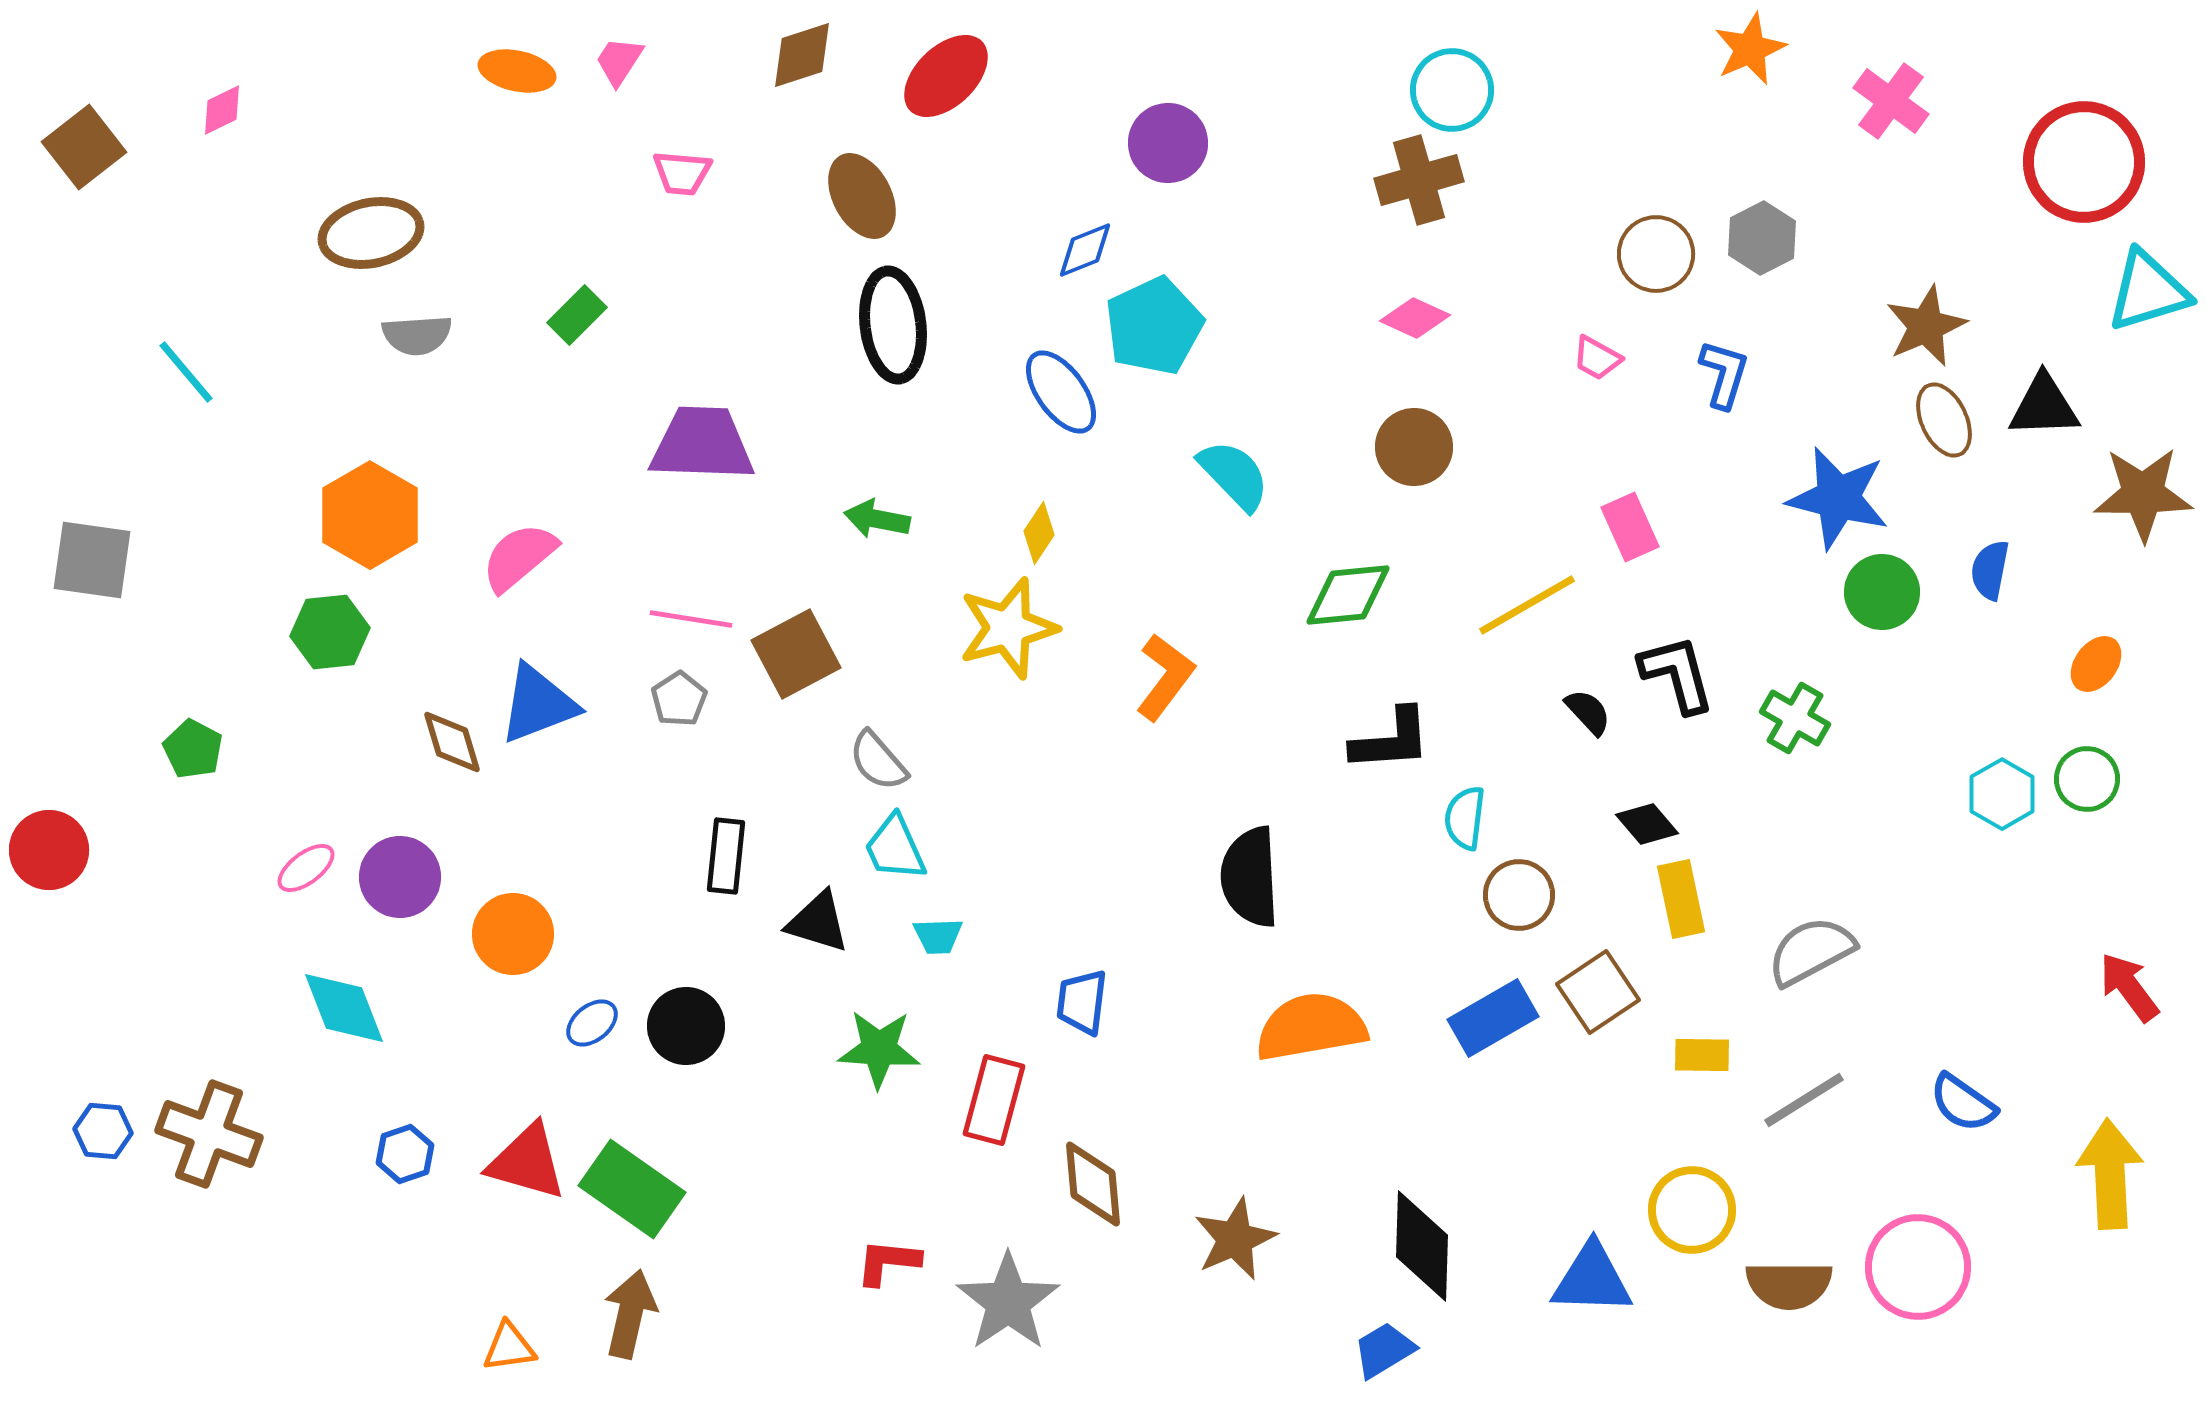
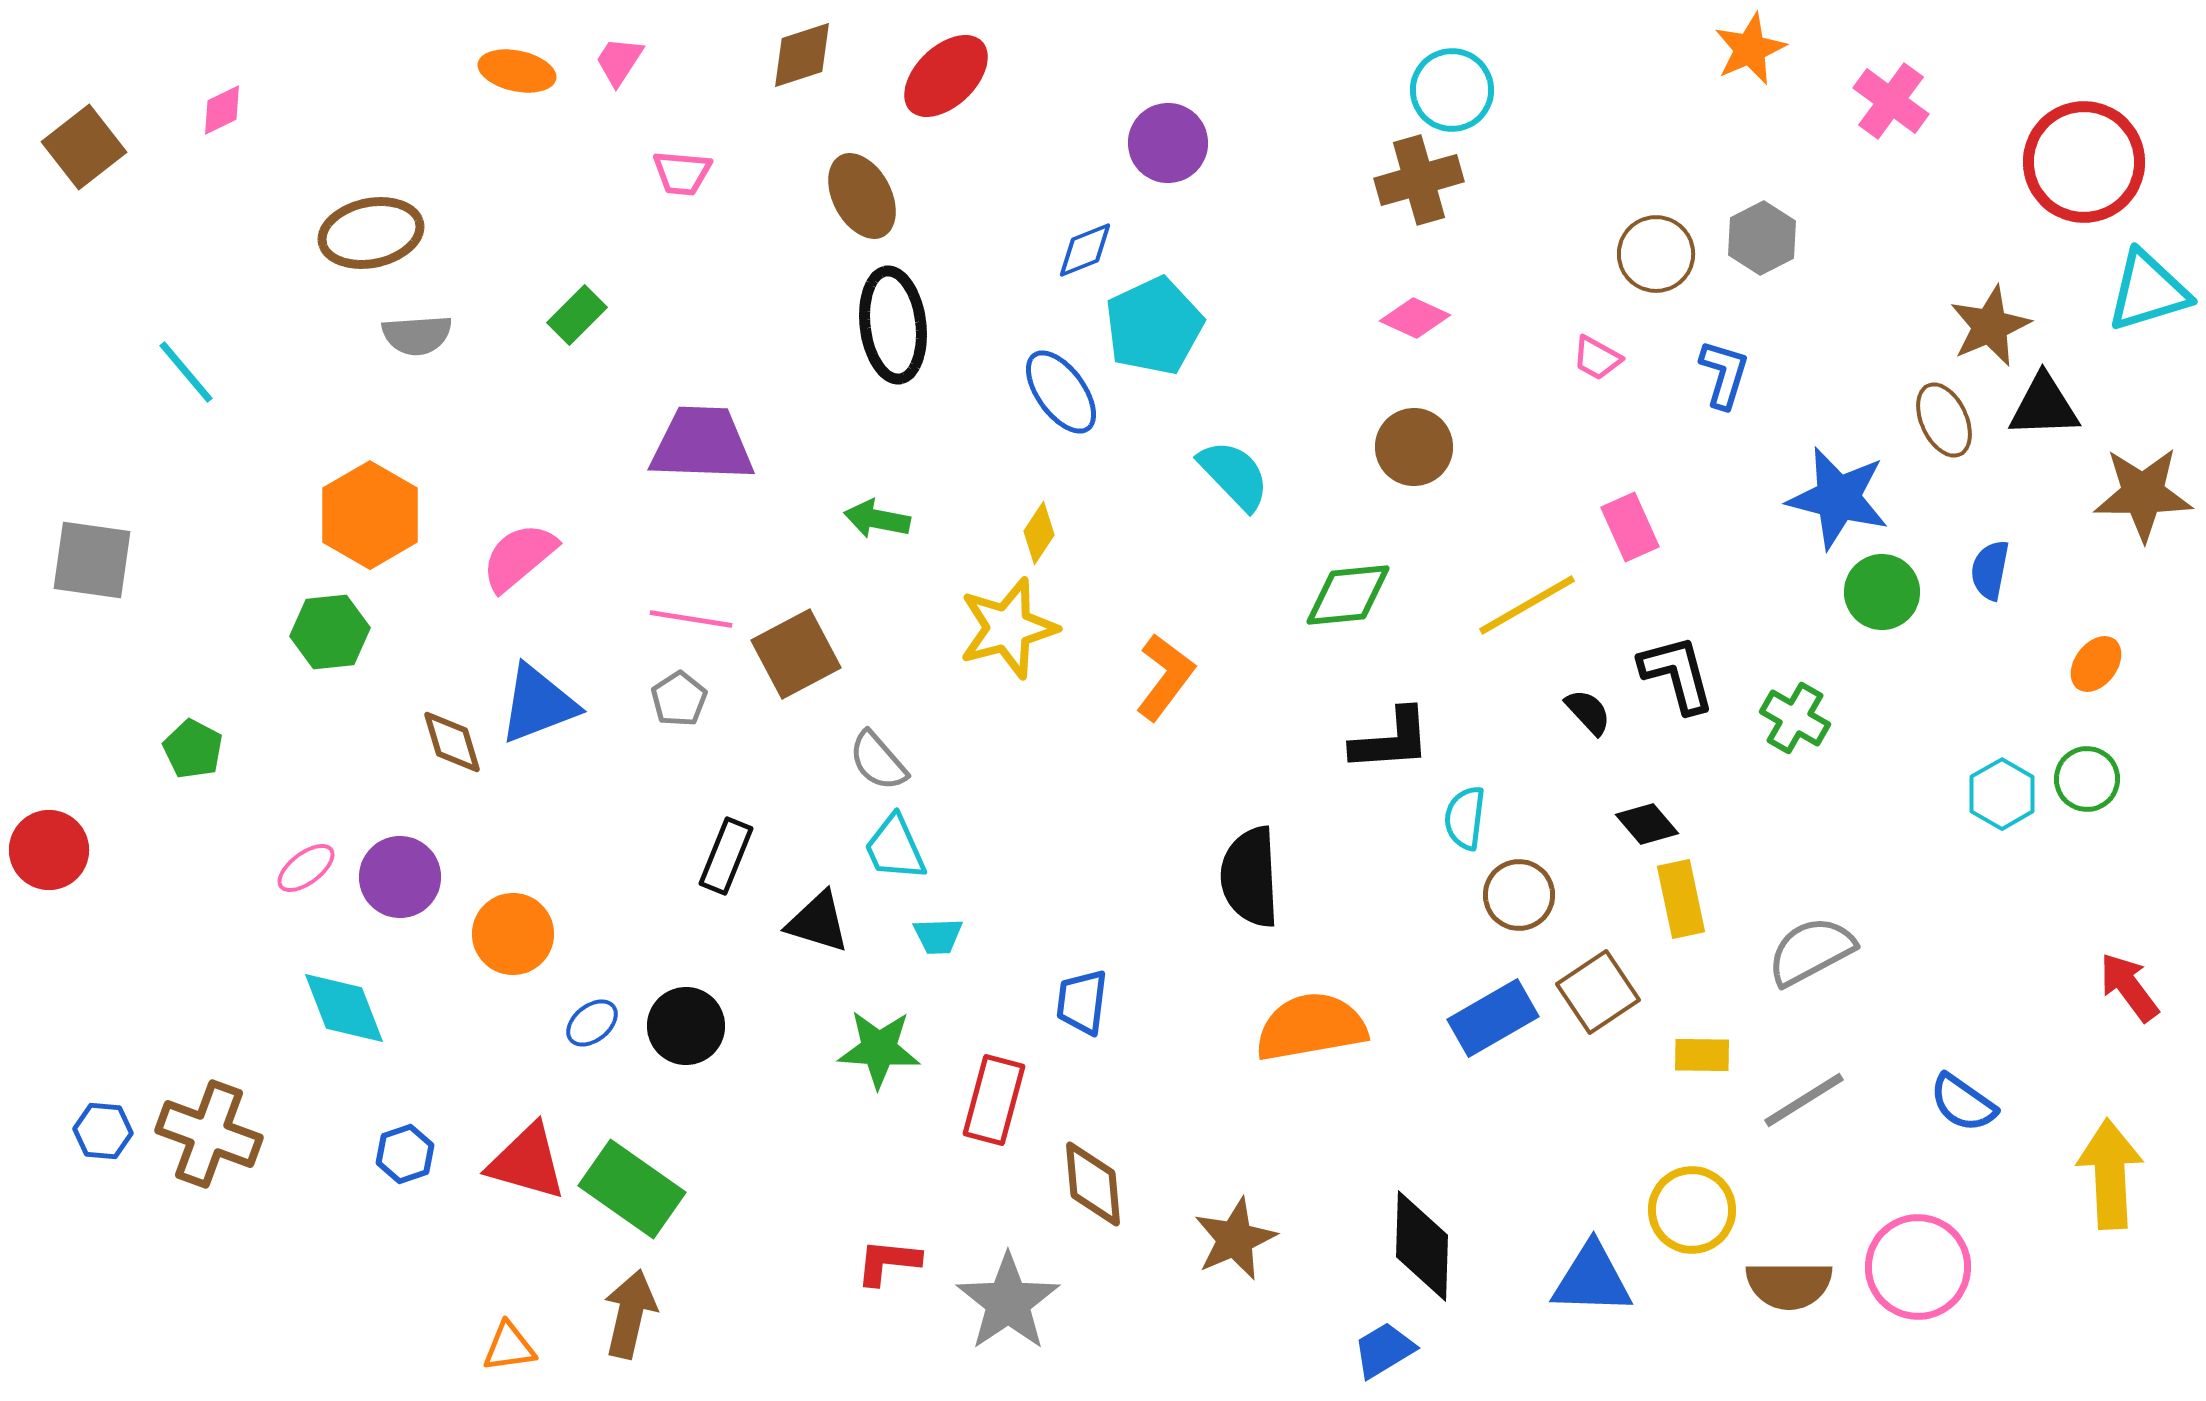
brown star at (1926, 326): moved 64 px right
black rectangle at (726, 856): rotated 16 degrees clockwise
